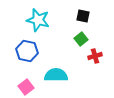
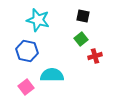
cyan semicircle: moved 4 px left
